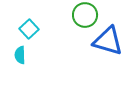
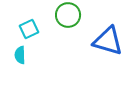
green circle: moved 17 px left
cyan square: rotated 18 degrees clockwise
